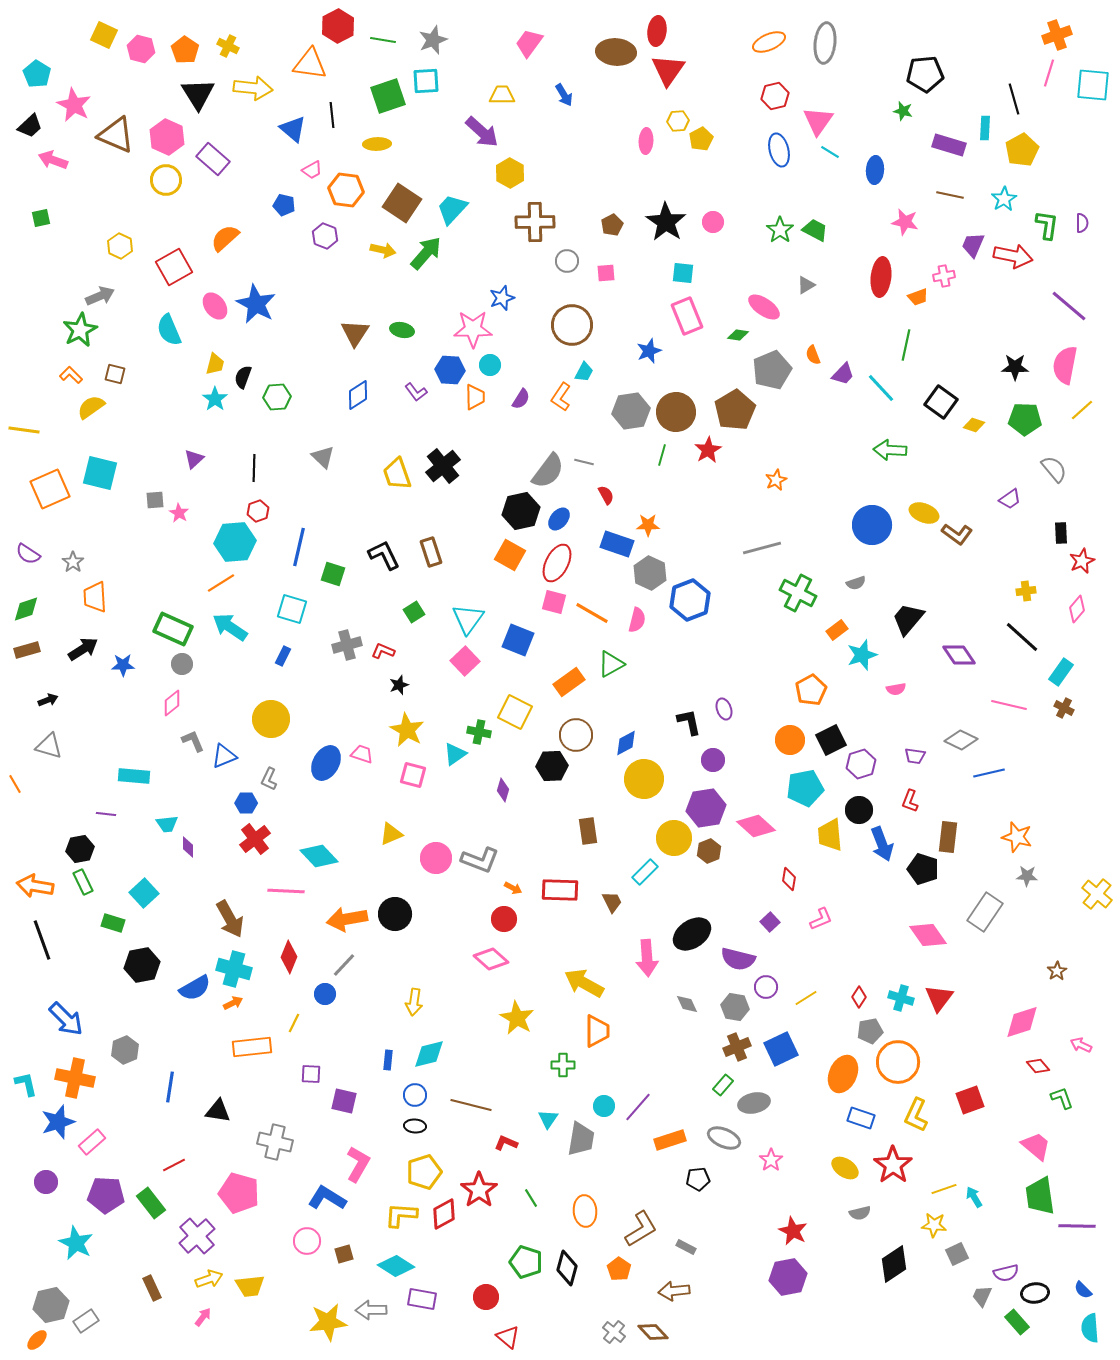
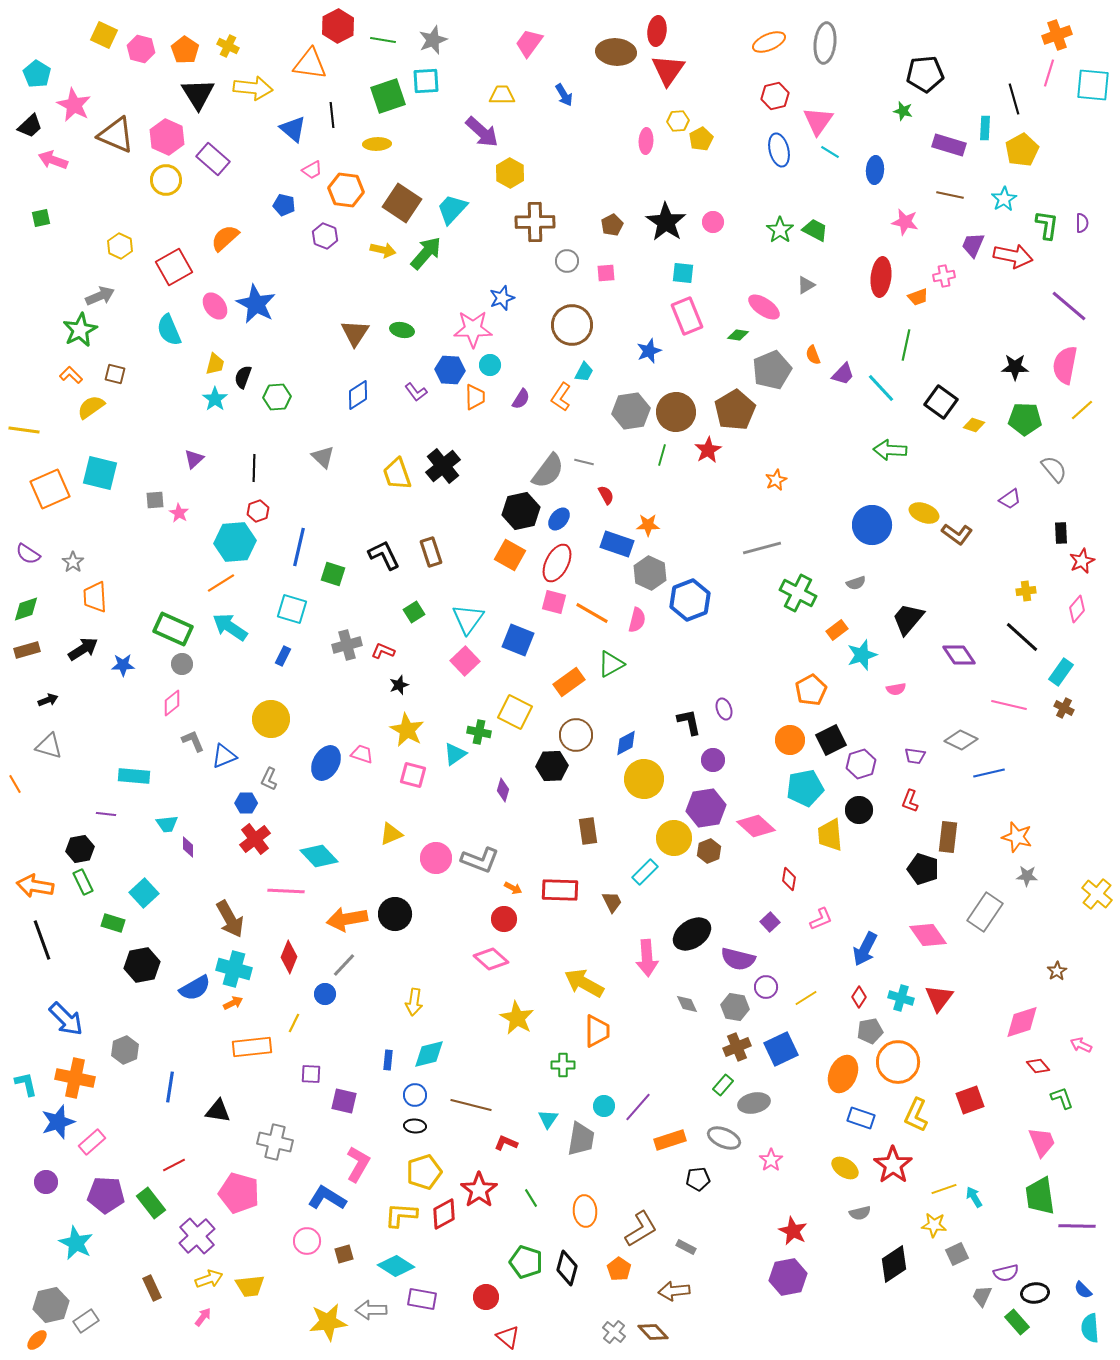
blue arrow at (882, 844): moved 17 px left, 105 px down; rotated 48 degrees clockwise
pink trapezoid at (1036, 1146): moved 6 px right, 4 px up; rotated 28 degrees clockwise
